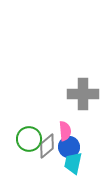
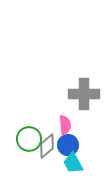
gray cross: moved 1 px right
pink semicircle: moved 6 px up
blue circle: moved 1 px left, 2 px up
cyan trapezoid: rotated 40 degrees counterclockwise
